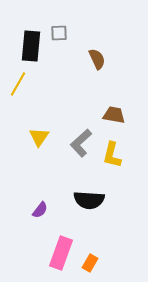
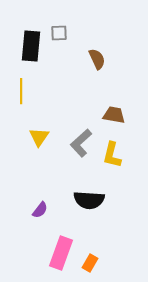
yellow line: moved 3 px right, 7 px down; rotated 30 degrees counterclockwise
